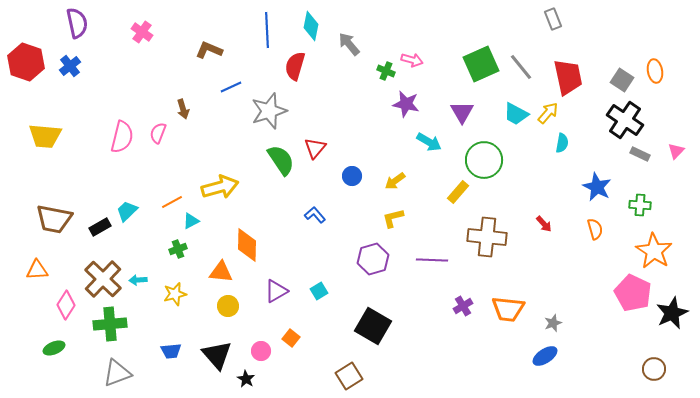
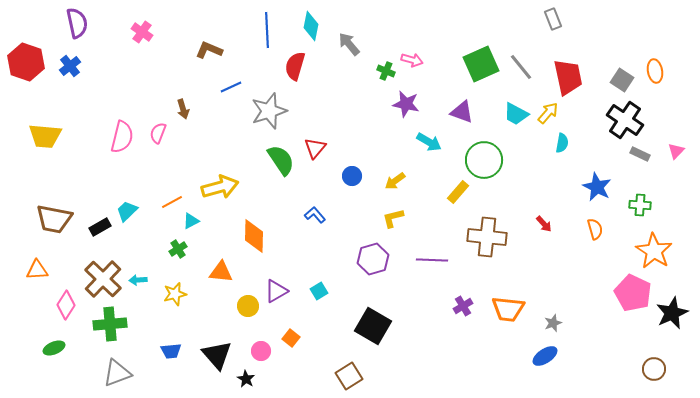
purple triangle at (462, 112): rotated 40 degrees counterclockwise
orange diamond at (247, 245): moved 7 px right, 9 px up
green cross at (178, 249): rotated 12 degrees counterclockwise
yellow circle at (228, 306): moved 20 px right
